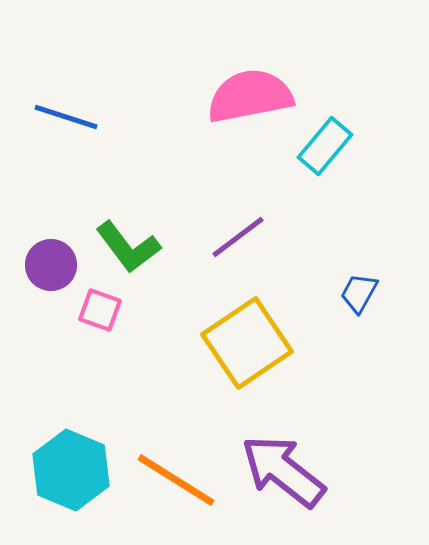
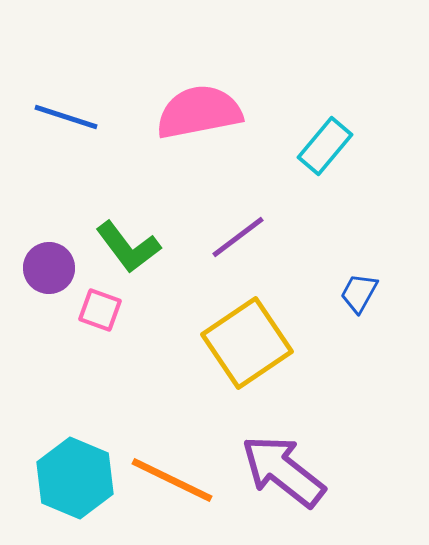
pink semicircle: moved 51 px left, 16 px down
purple circle: moved 2 px left, 3 px down
cyan hexagon: moved 4 px right, 8 px down
orange line: moved 4 px left; rotated 6 degrees counterclockwise
